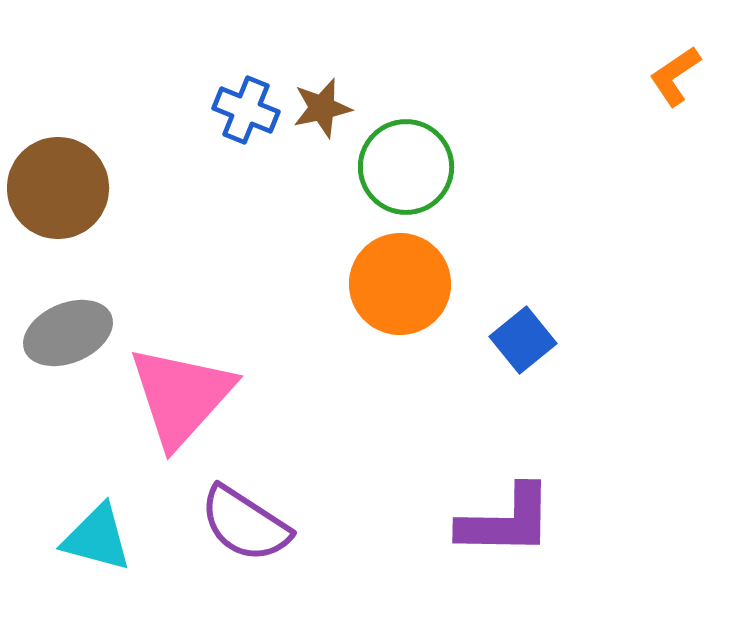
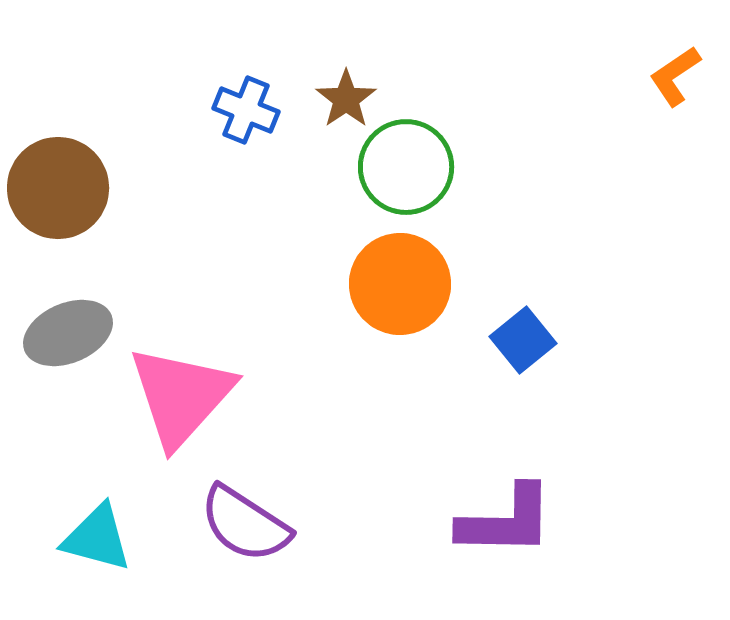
brown star: moved 24 px right, 9 px up; rotated 22 degrees counterclockwise
